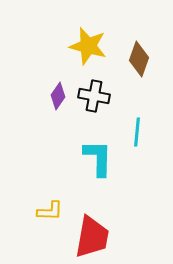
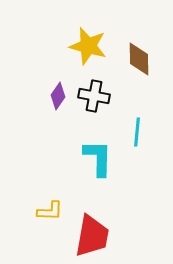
brown diamond: rotated 20 degrees counterclockwise
red trapezoid: moved 1 px up
